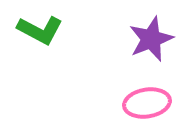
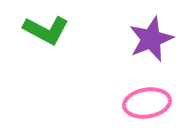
green L-shape: moved 6 px right
